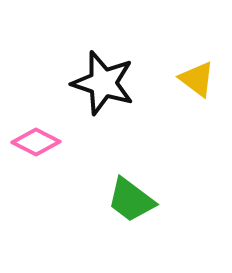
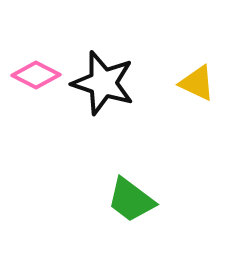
yellow triangle: moved 4 px down; rotated 12 degrees counterclockwise
pink diamond: moved 67 px up
